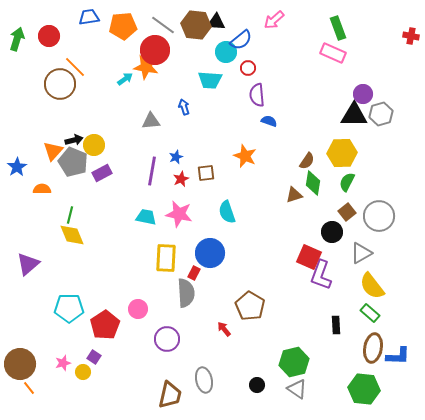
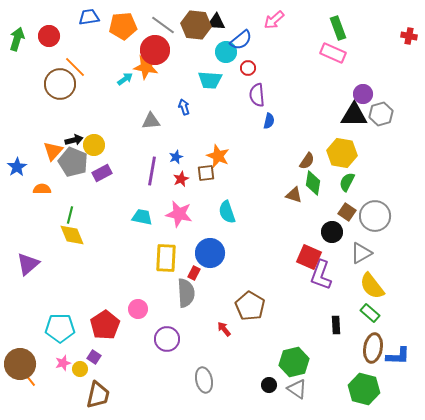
red cross at (411, 36): moved 2 px left
blue semicircle at (269, 121): rotated 84 degrees clockwise
yellow hexagon at (342, 153): rotated 12 degrees clockwise
orange star at (245, 156): moved 27 px left
brown triangle at (294, 195): rotated 36 degrees clockwise
brown square at (347, 212): rotated 18 degrees counterclockwise
gray circle at (379, 216): moved 4 px left
cyan trapezoid at (146, 217): moved 4 px left
cyan pentagon at (69, 308): moved 9 px left, 20 px down
yellow circle at (83, 372): moved 3 px left, 3 px up
black circle at (257, 385): moved 12 px right
orange line at (29, 388): moved 1 px right, 8 px up
green hexagon at (364, 389): rotated 8 degrees clockwise
brown trapezoid at (170, 395): moved 72 px left
